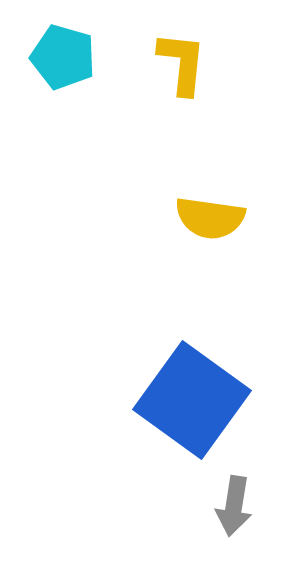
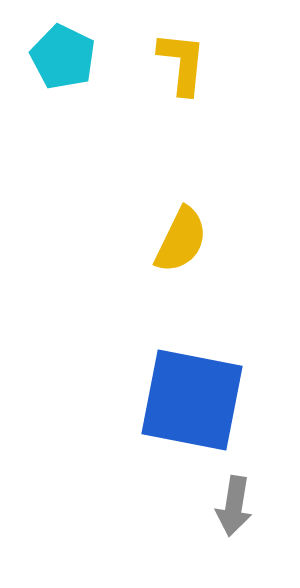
cyan pentagon: rotated 10 degrees clockwise
yellow semicircle: moved 29 px left, 22 px down; rotated 72 degrees counterclockwise
blue square: rotated 25 degrees counterclockwise
